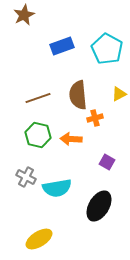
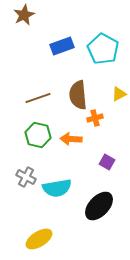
cyan pentagon: moved 4 px left
black ellipse: rotated 12 degrees clockwise
